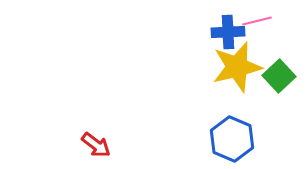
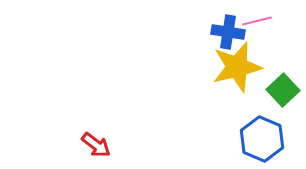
blue cross: rotated 12 degrees clockwise
green square: moved 4 px right, 14 px down
blue hexagon: moved 30 px right
